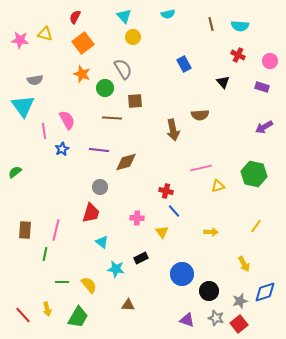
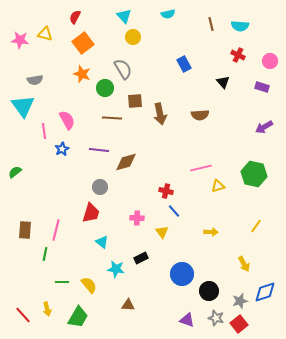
brown arrow at (173, 130): moved 13 px left, 16 px up
